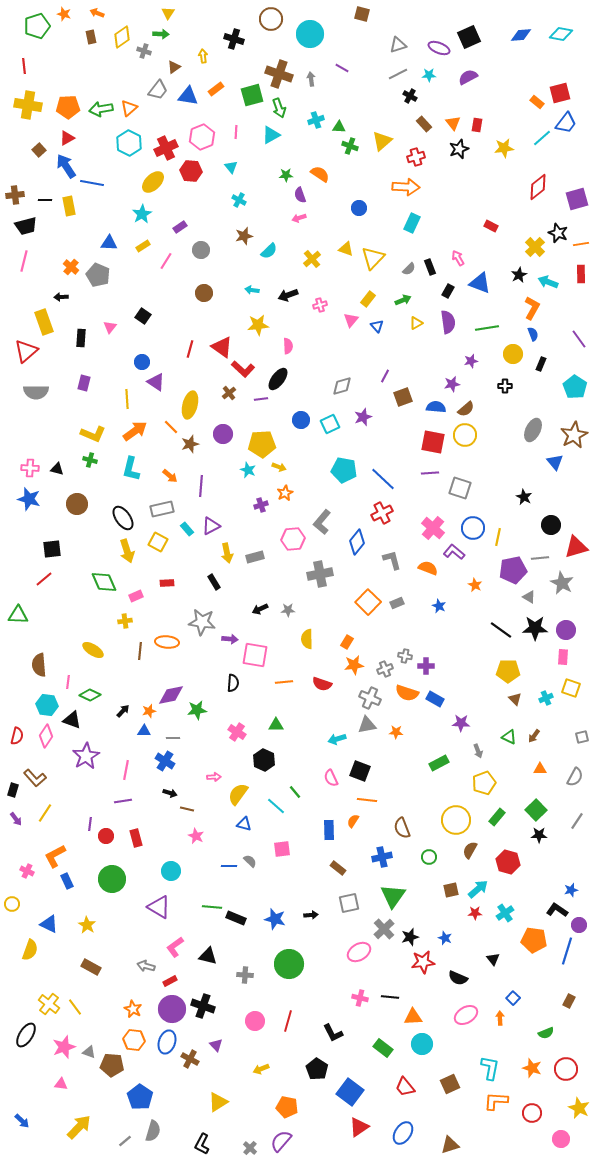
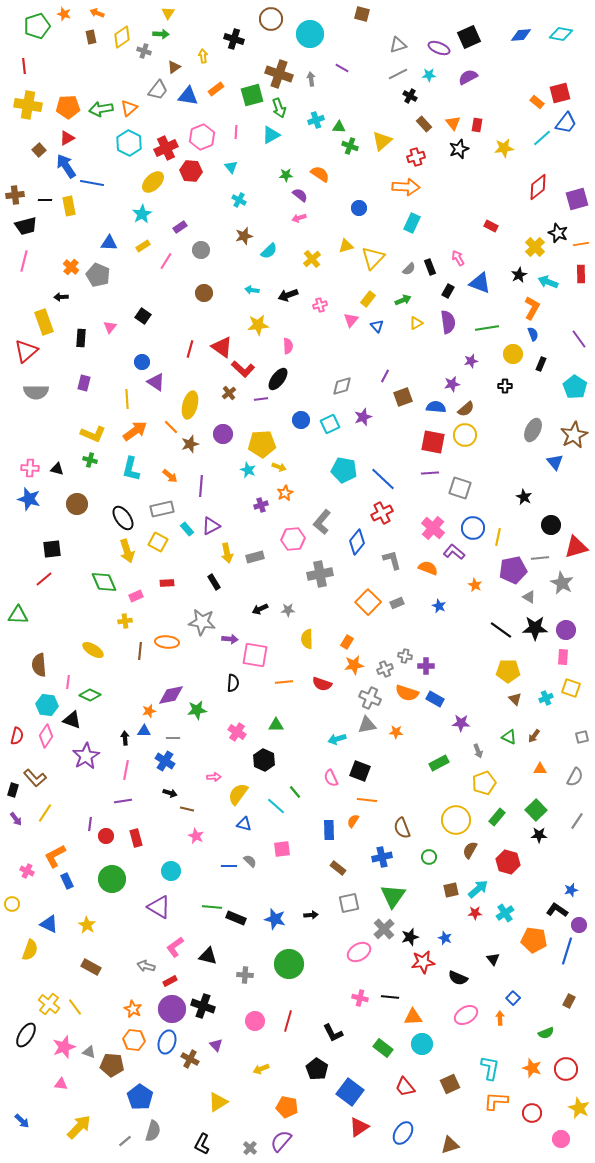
purple semicircle at (300, 195): rotated 147 degrees clockwise
yellow triangle at (346, 249): moved 3 px up; rotated 35 degrees counterclockwise
black arrow at (123, 711): moved 2 px right, 27 px down; rotated 48 degrees counterclockwise
